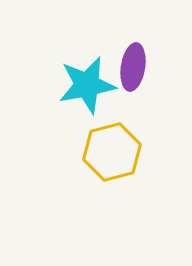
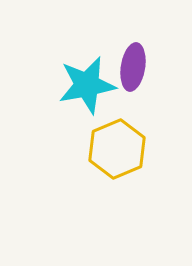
yellow hexagon: moved 5 px right, 3 px up; rotated 8 degrees counterclockwise
